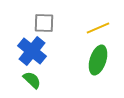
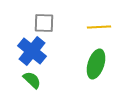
yellow line: moved 1 px right, 1 px up; rotated 20 degrees clockwise
green ellipse: moved 2 px left, 4 px down
